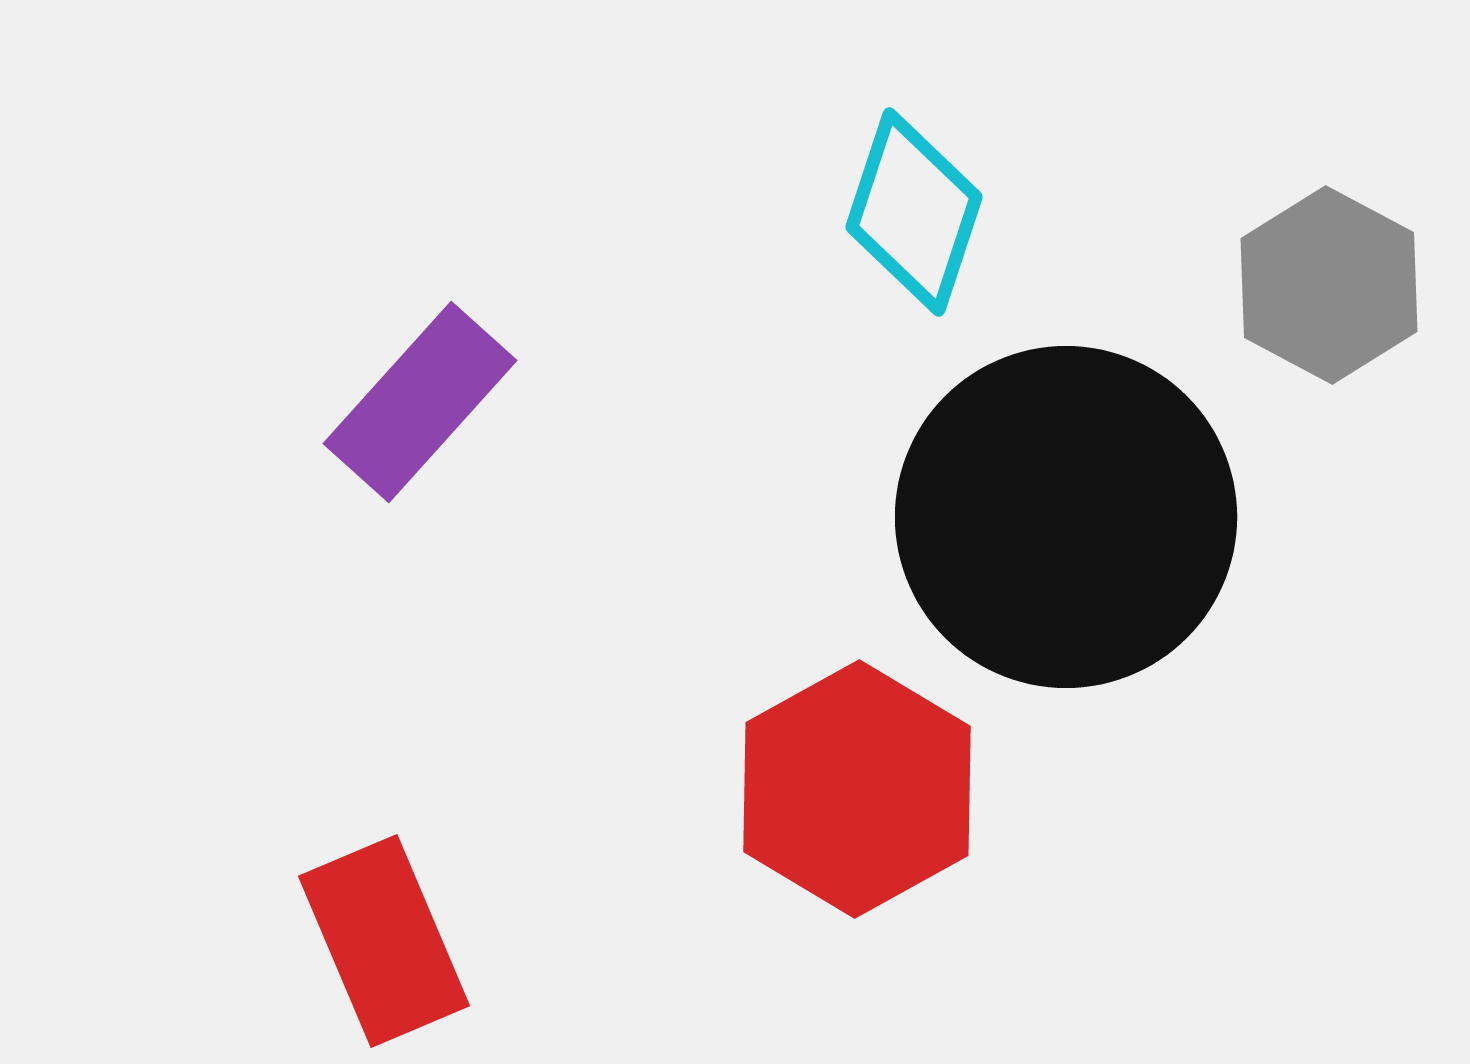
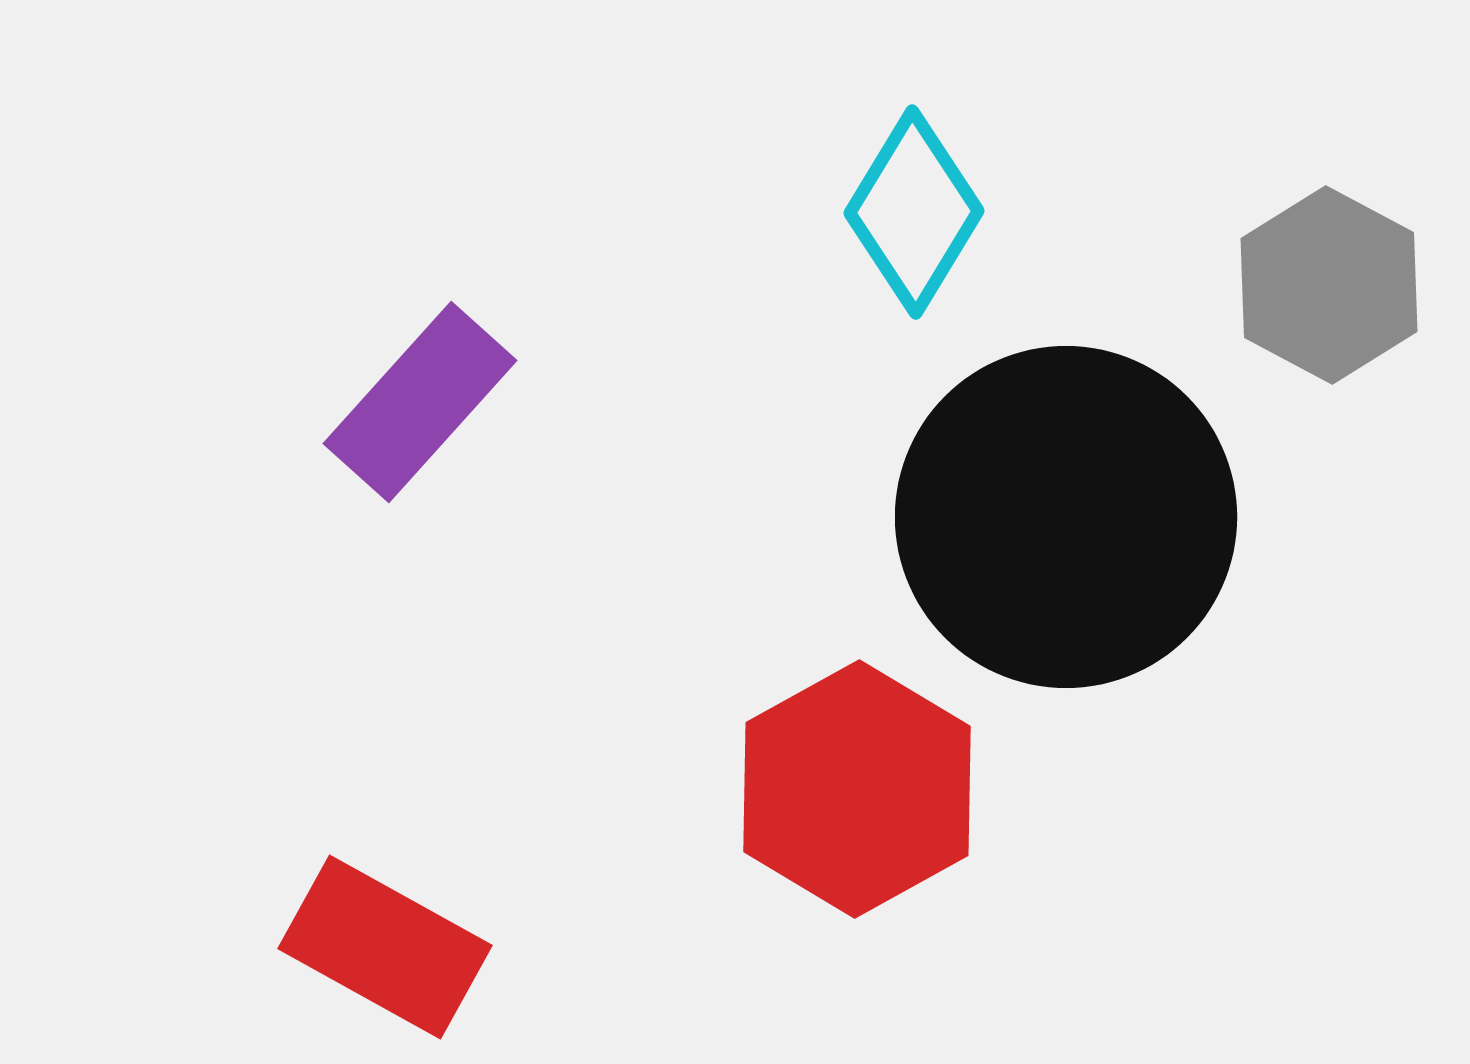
cyan diamond: rotated 13 degrees clockwise
red rectangle: moved 1 px right, 6 px down; rotated 38 degrees counterclockwise
